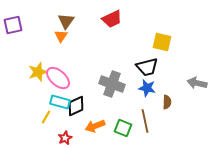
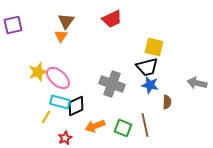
yellow square: moved 8 px left, 5 px down
blue star: moved 3 px right, 3 px up
brown line: moved 4 px down
